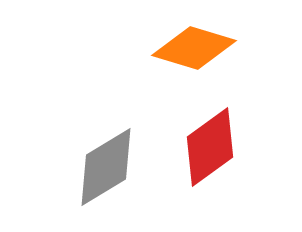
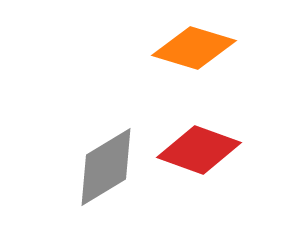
red diamond: moved 11 px left, 3 px down; rotated 56 degrees clockwise
